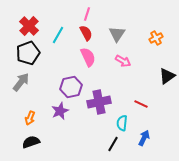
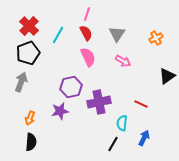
gray arrow: rotated 18 degrees counterclockwise
purple star: rotated 12 degrees clockwise
black semicircle: rotated 114 degrees clockwise
